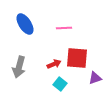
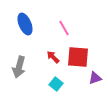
blue ellipse: rotated 10 degrees clockwise
pink line: rotated 63 degrees clockwise
red square: moved 1 px right, 1 px up
red arrow: moved 1 px left, 7 px up; rotated 112 degrees counterclockwise
cyan square: moved 4 px left
